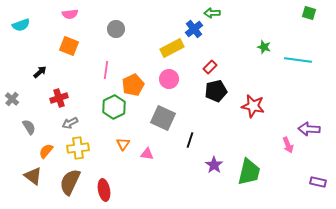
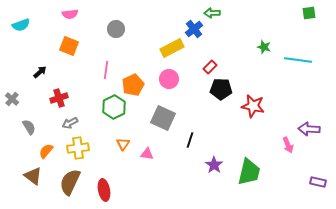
green square: rotated 24 degrees counterclockwise
black pentagon: moved 5 px right, 2 px up; rotated 15 degrees clockwise
